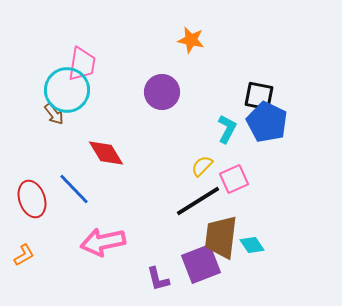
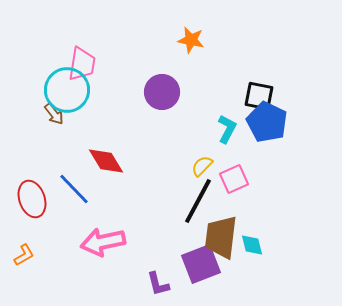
red diamond: moved 8 px down
black line: rotated 30 degrees counterclockwise
cyan diamond: rotated 20 degrees clockwise
purple L-shape: moved 5 px down
